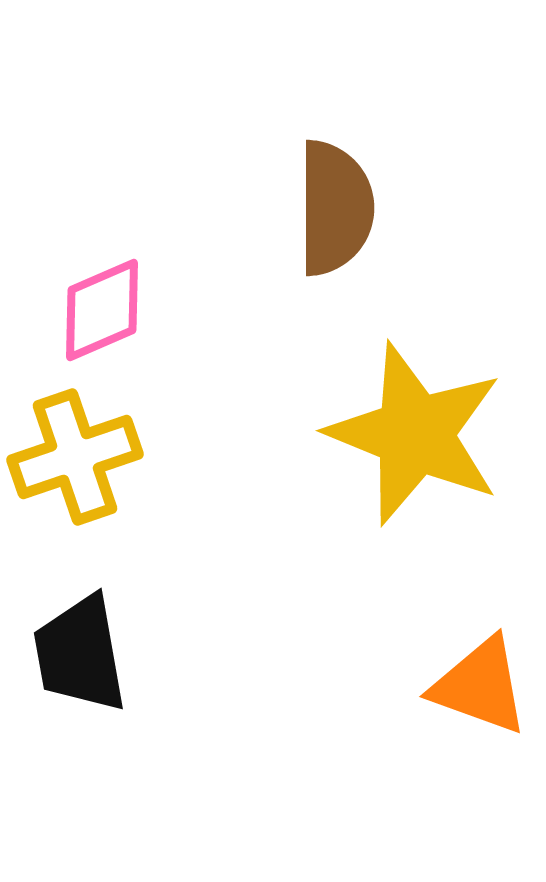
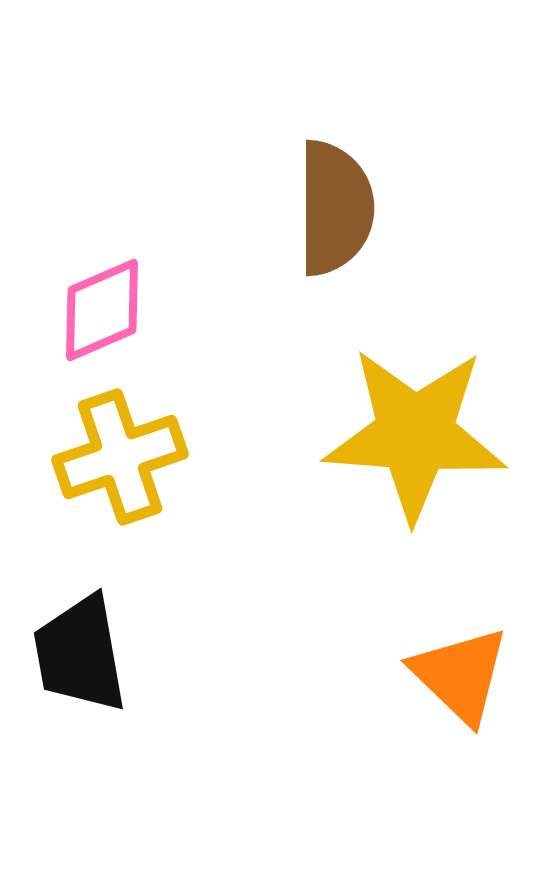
yellow star: rotated 18 degrees counterclockwise
yellow cross: moved 45 px right
orange triangle: moved 20 px left, 11 px up; rotated 24 degrees clockwise
